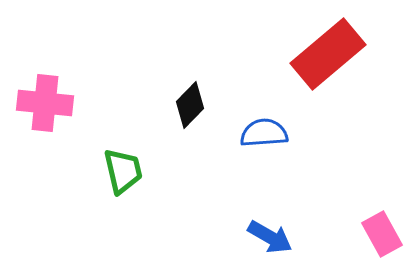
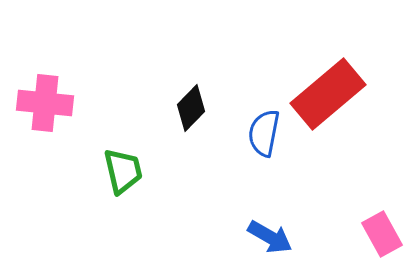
red rectangle: moved 40 px down
black diamond: moved 1 px right, 3 px down
blue semicircle: rotated 75 degrees counterclockwise
